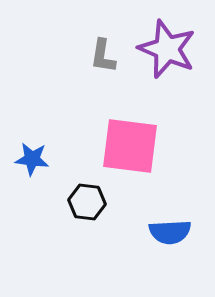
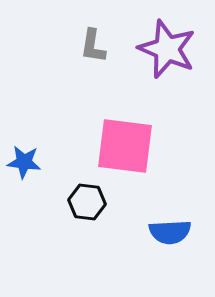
gray L-shape: moved 10 px left, 10 px up
pink square: moved 5 px left
blue star: moved 8 px left, 3 px down
